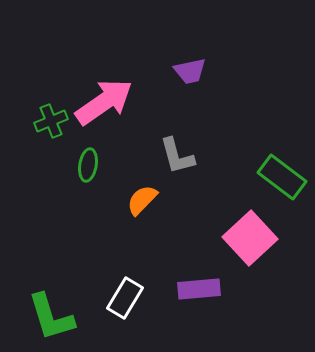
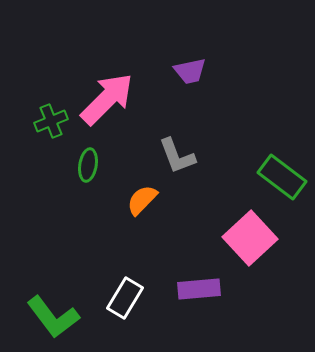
pink arrow: moved 3 px right, 3 px up; rotated 10 degrees counterclockwise
gray L-shape: rotated 6 degrees counterclockwise
green L-shape: moved 2 px right; rotated 20 degrees counterclockwise
